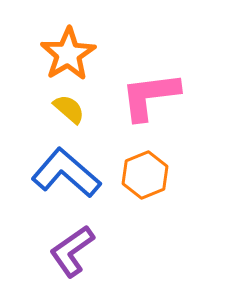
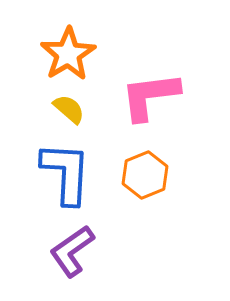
blue L-shape: rotated 52 degrees clockwise
